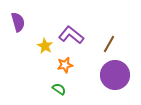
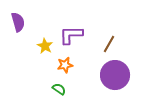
purple L-shape: rotated 40 degrees counterclockwise
